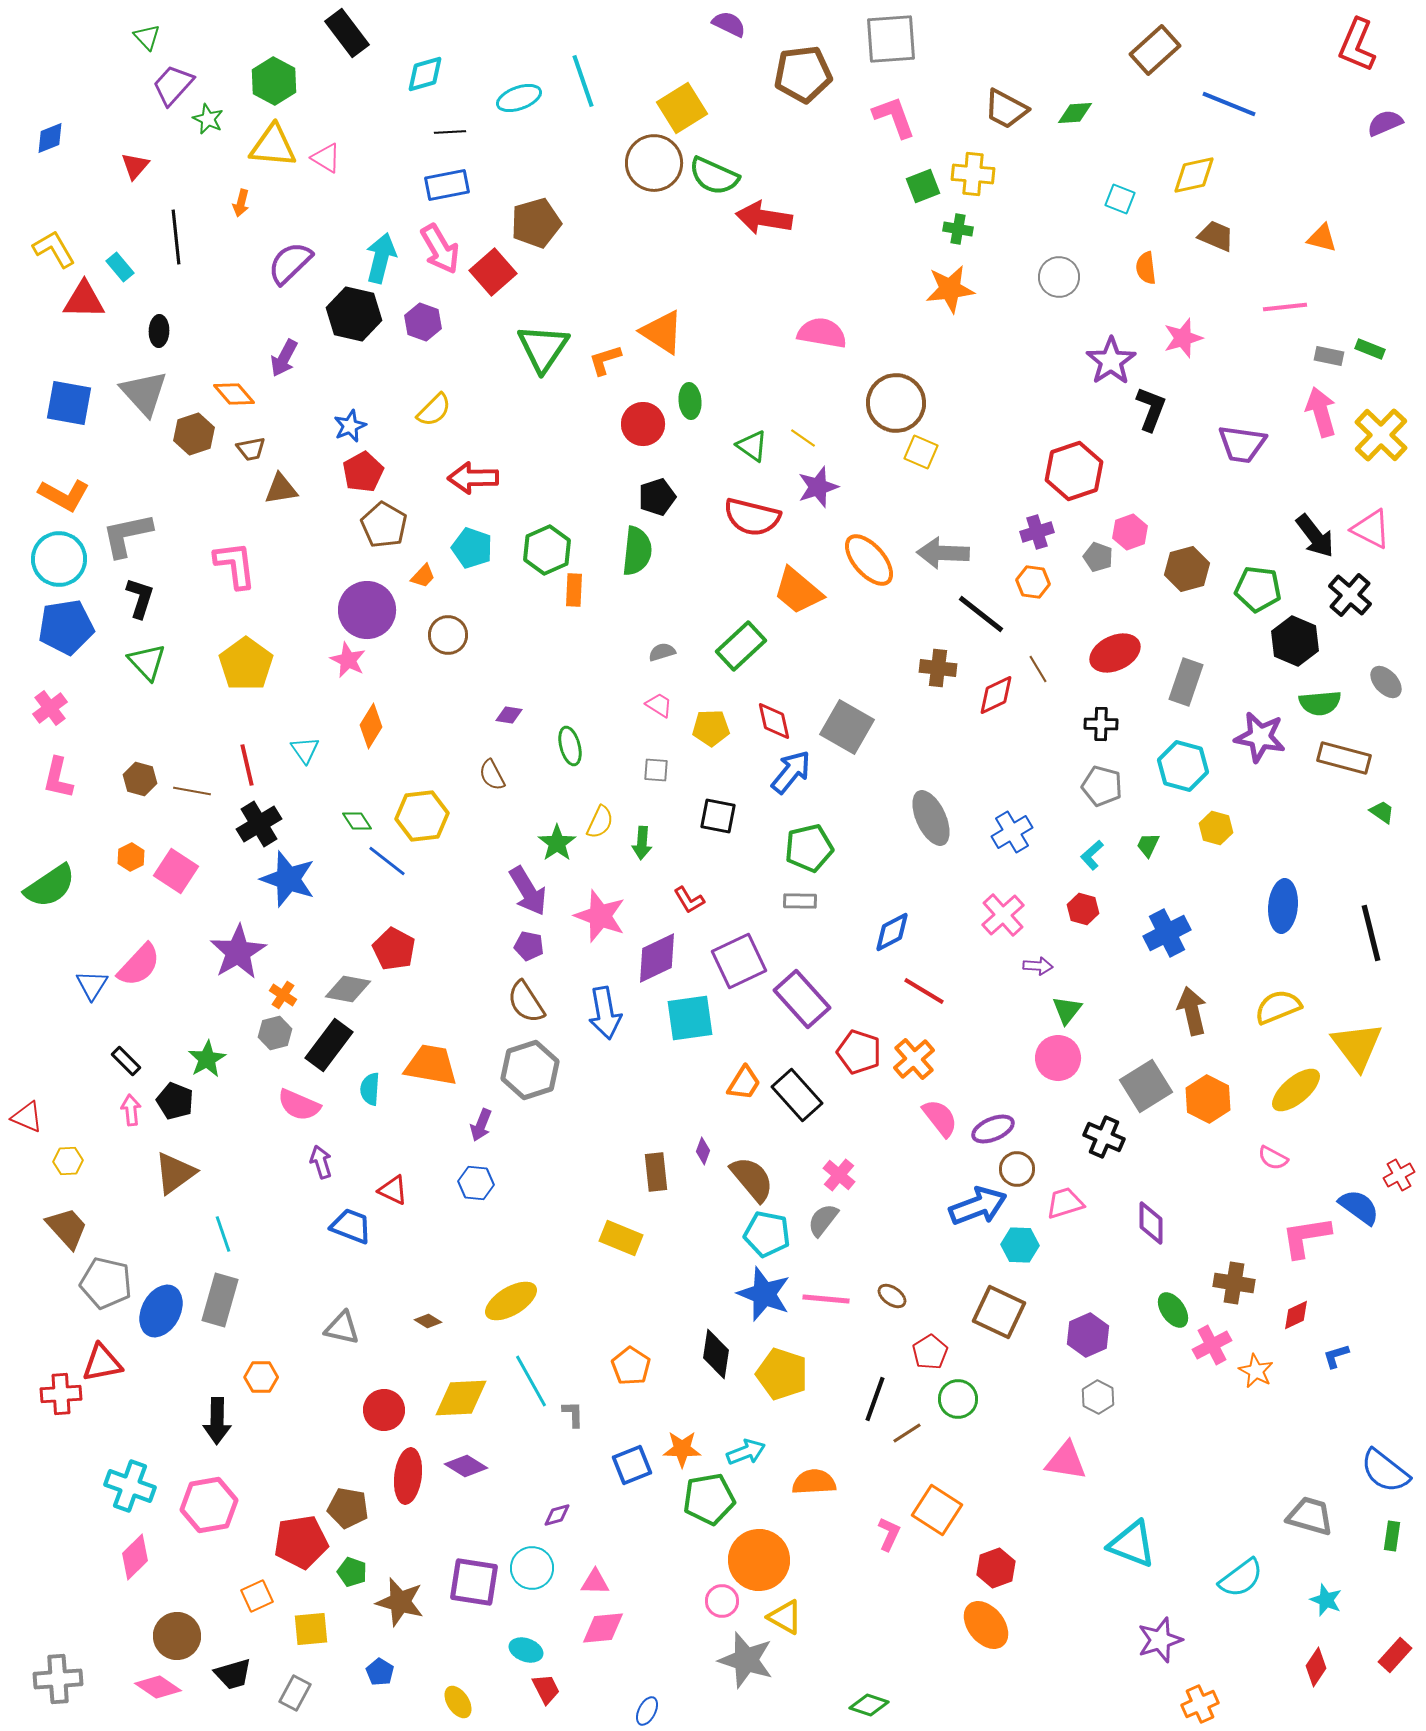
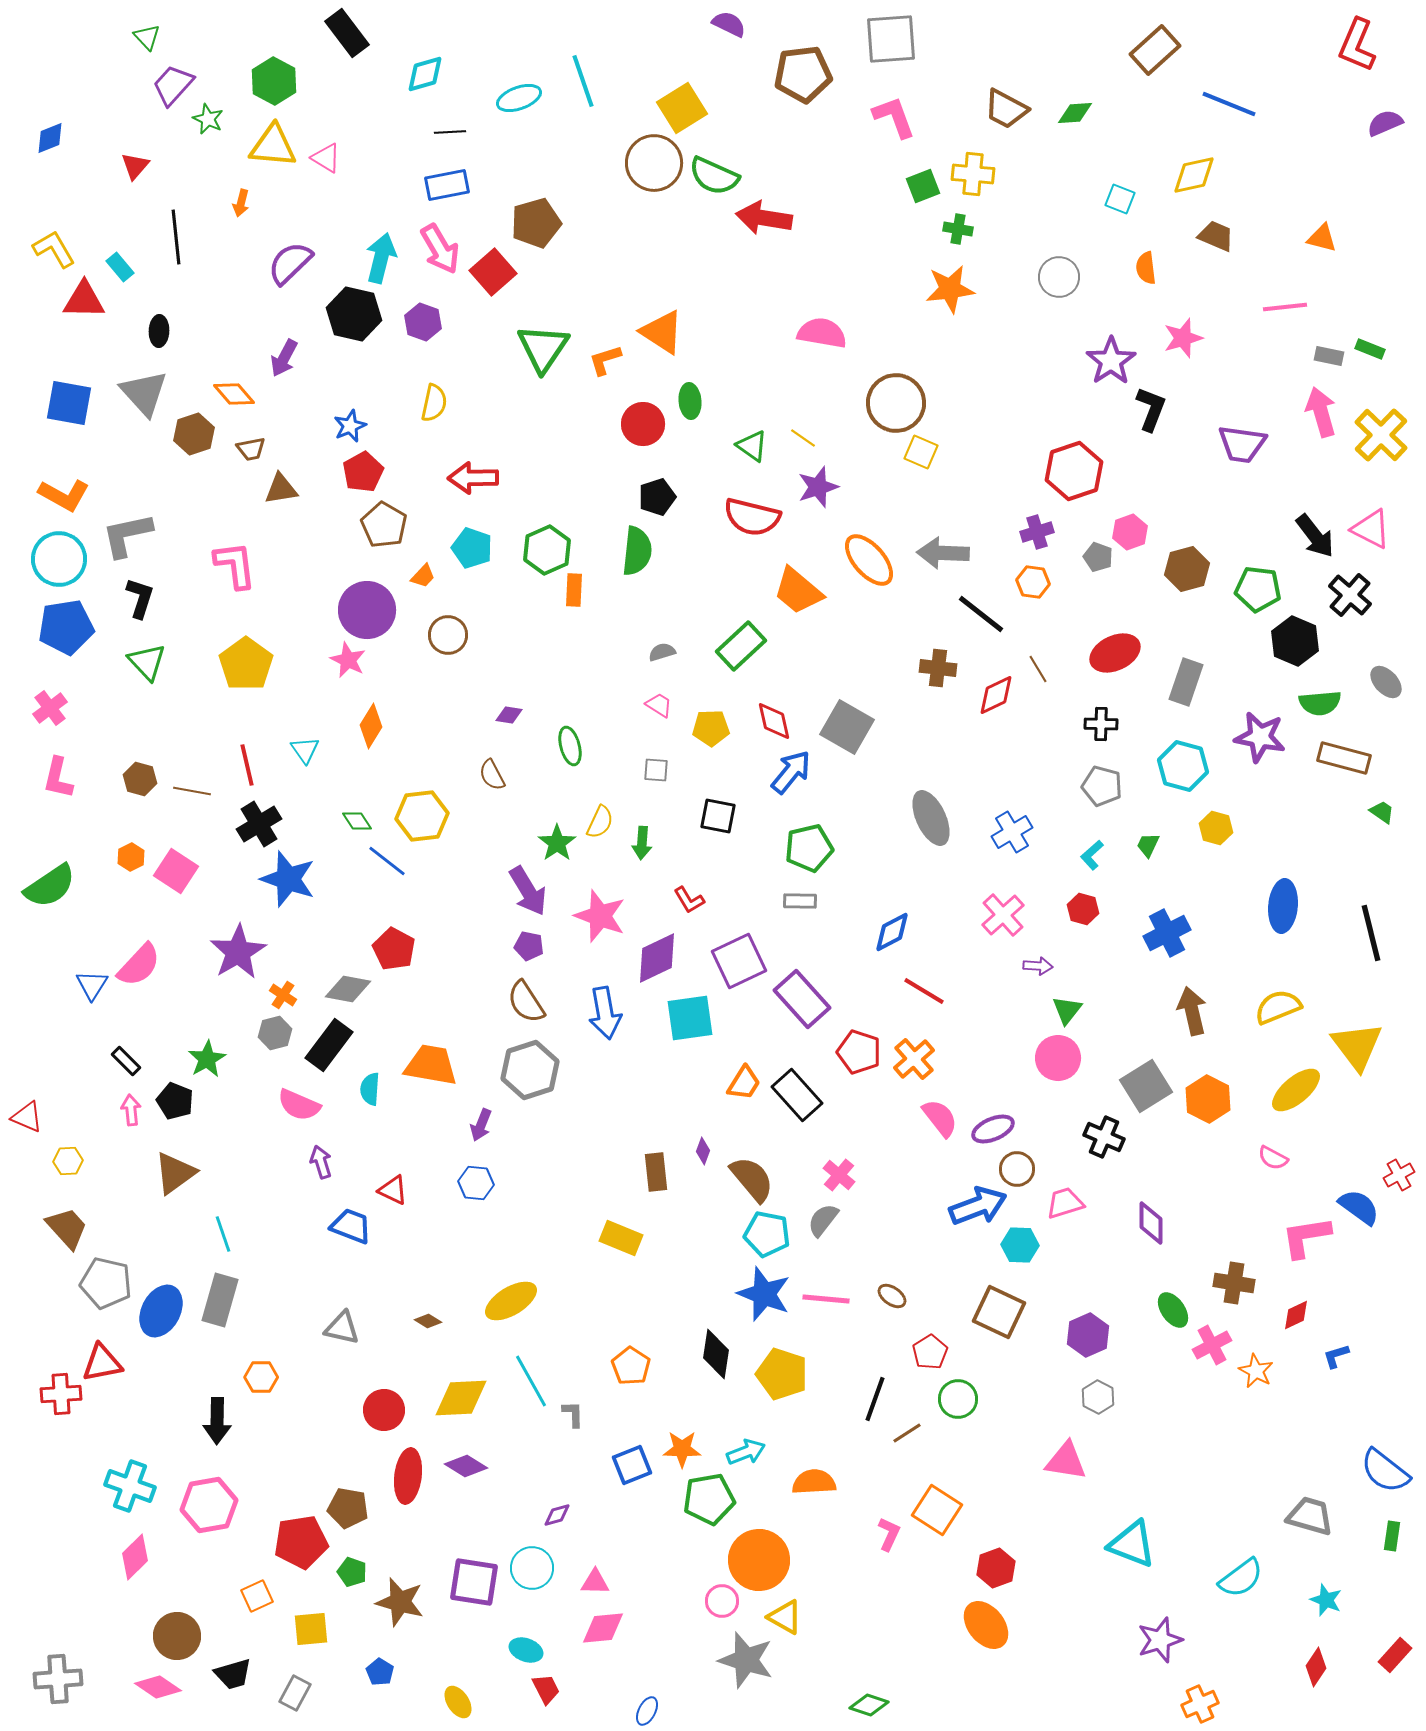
yellow semicircle at (434, 410): moved 7 px up; rotated 33 degrees counterclockwise
